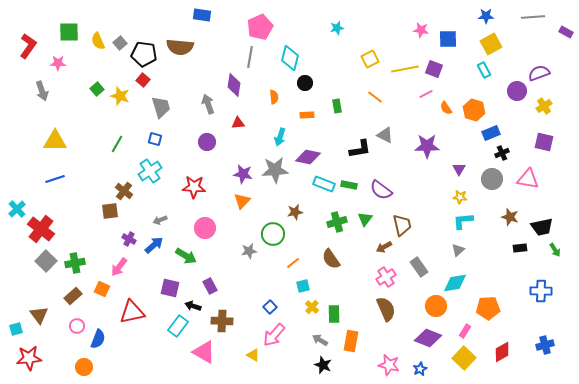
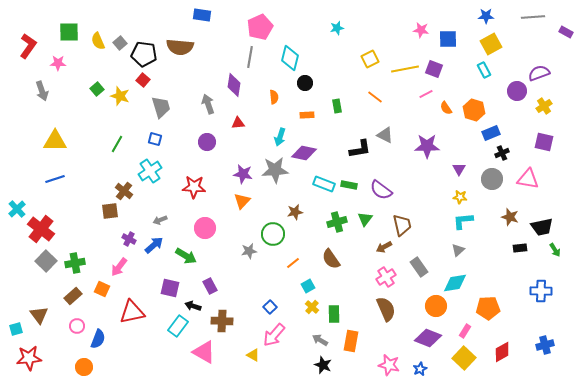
purple diamond at (308, 157): moved 4 px left, 4 px up
cyan square at (303, 286): moved 5 px right; rotated 16 degrees counterclockwise
